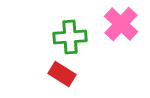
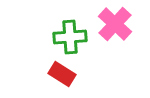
pink cross: moved 6 px left
